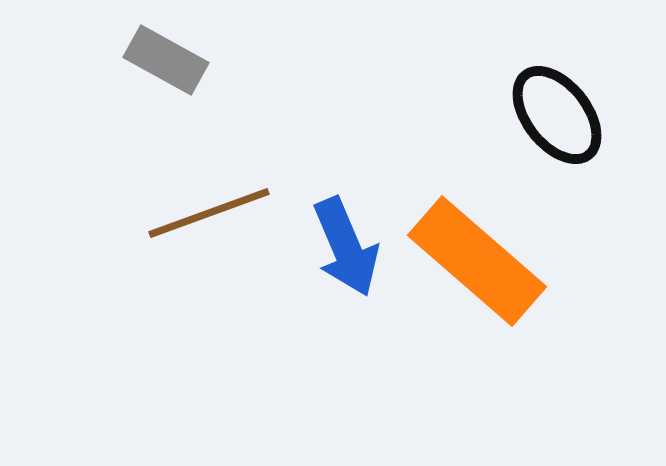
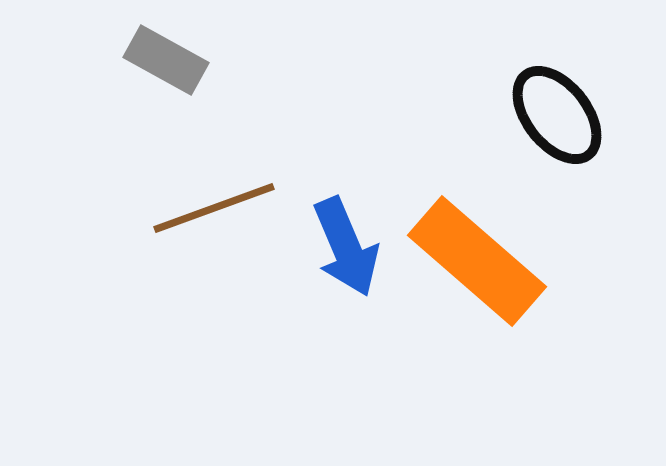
brown line: moved 5 px right, 5 px up
